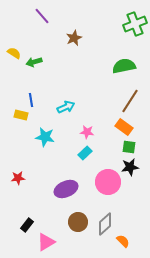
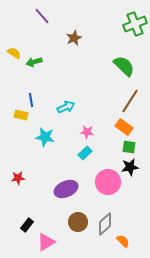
green semicircle: rotated 55 degrees clockwise
